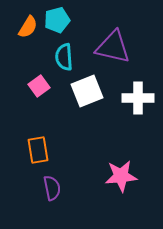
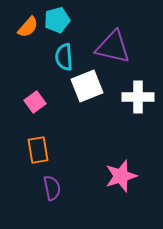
orange semicircle: rotated 10 degrees clockwise
pink square: moved 4 px left, 16 px down
white square: moved 5 px up
white cross: moved 1 px up
pink star: rotated 12 degrees counterclockwise
